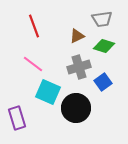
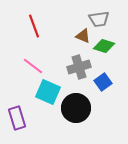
gray trapezoid: moved 3 px left
brown triangle: moved 6 px right; rotated 49 degrees clockwise
pink line: moved 2 px down
